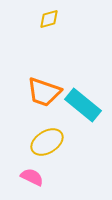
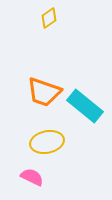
yellow diamond: moved 1 px up; rotated 20 degrees counterclockwise
cyan rectangle: moved 2 px right, 1 px down
yellow ellipse: rotated 20 degrees clockwise
